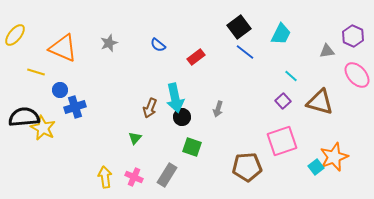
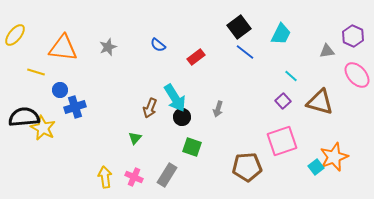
gray star: moved 1 px left, 4 px down
orange triangle: rotated 16 degrees counterclockwise
cyan arrow: rotated 20 degrees counterclockwise
